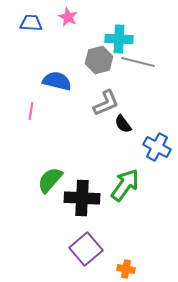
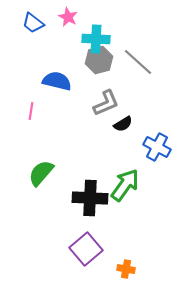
blue trapezoid: moved 2 px right; rotated 145 degrees counterclockwise
cyan cross: moved 23 px left
gray line: rotated 28 degrees clockwise
black semicircle: rotated 84 degrees counterclockwise
green semicircle: moved 9 px left, 7 px up
black cross: moved 8 px right
